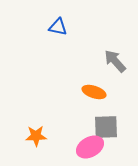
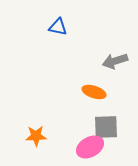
gray arrow: rotated 65 degrees counterclockwise
